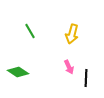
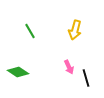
yellow arrow: moved 3 px right, 4 px up
black line: rotated 18 degrees counterclockwise
